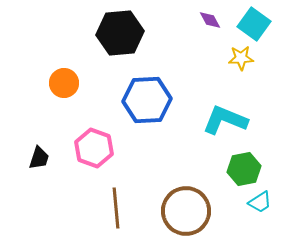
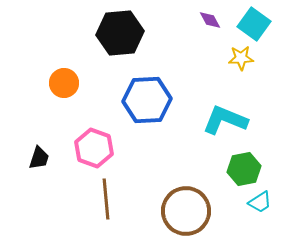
brown line: moved 10 px left, 9 px up
